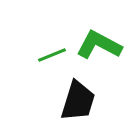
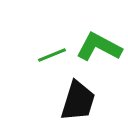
green L-shape: moved 2 px down
